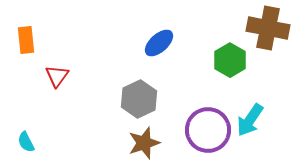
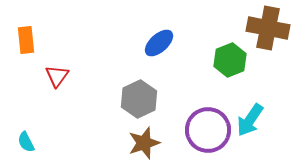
green hexagon: rotated 8 degrees clockwise
